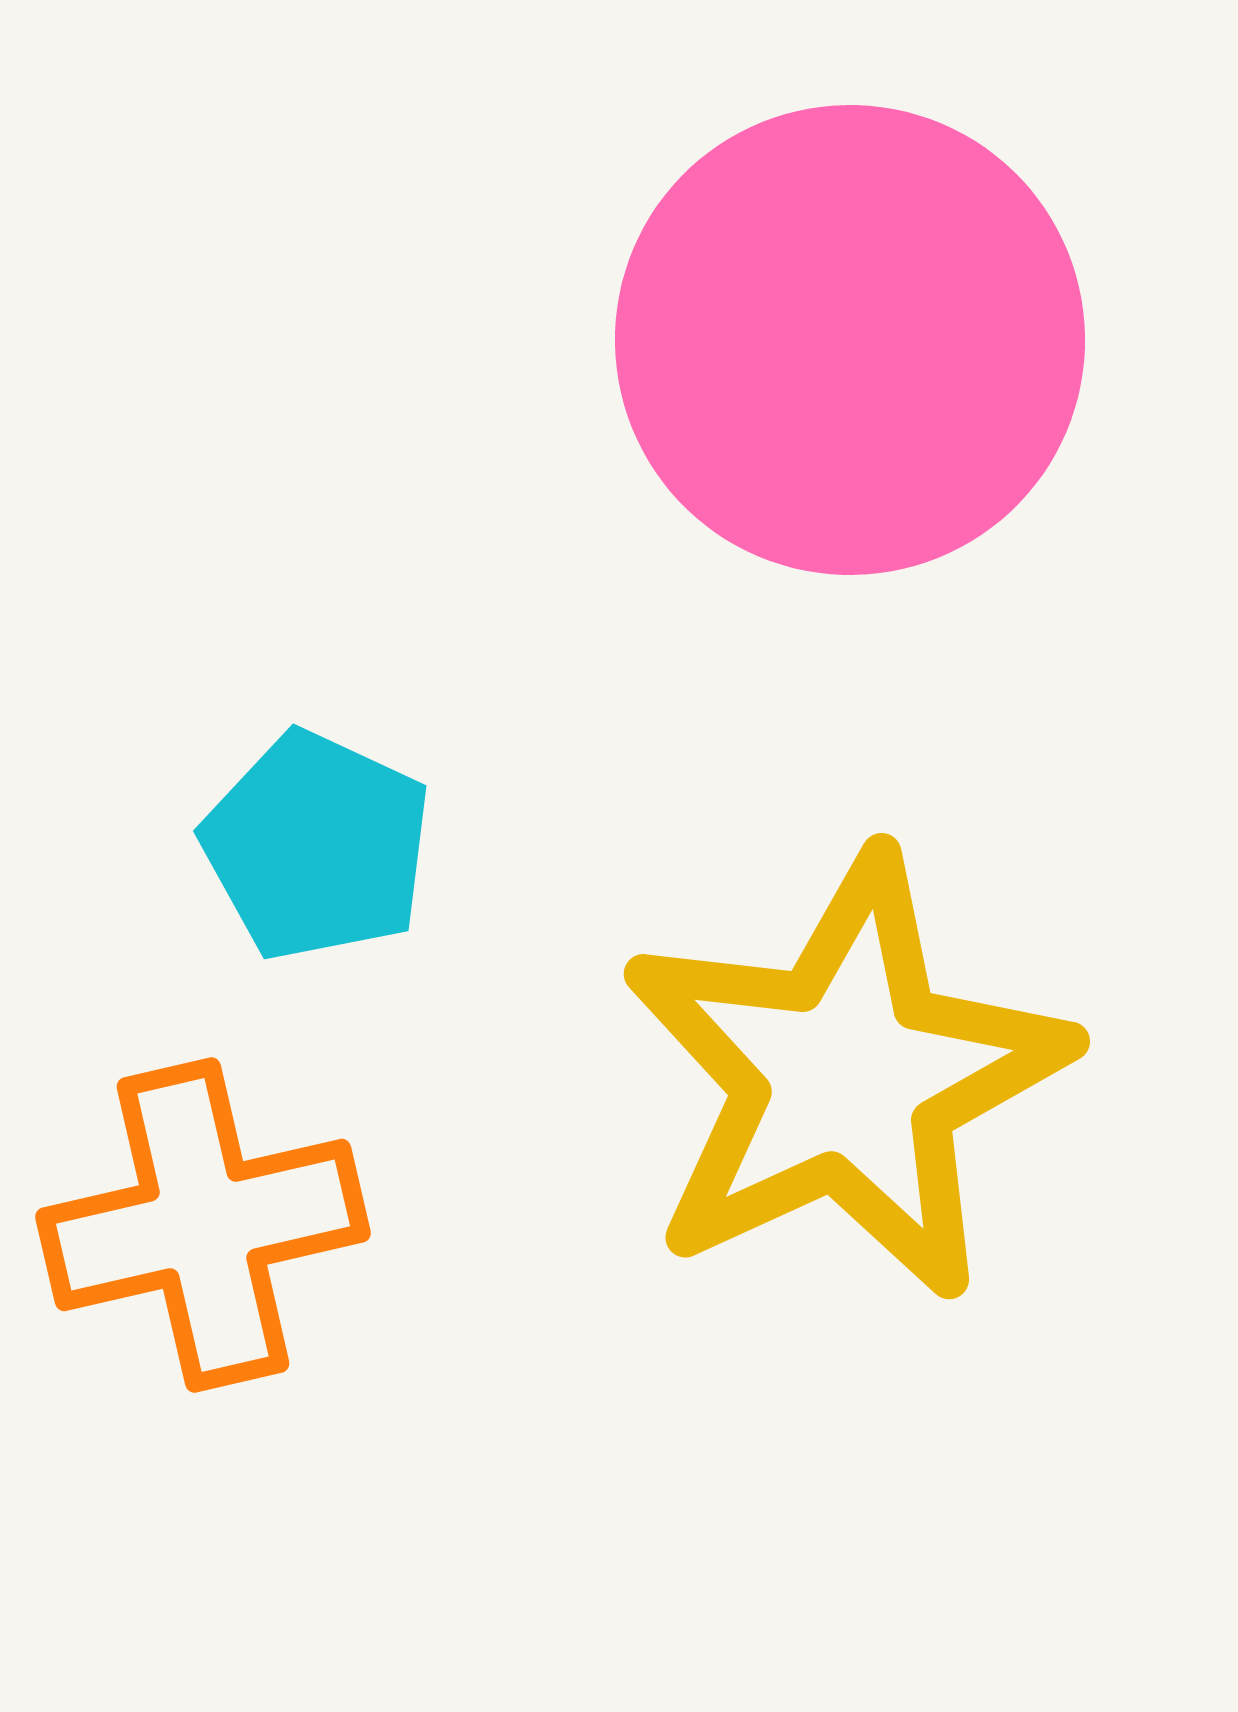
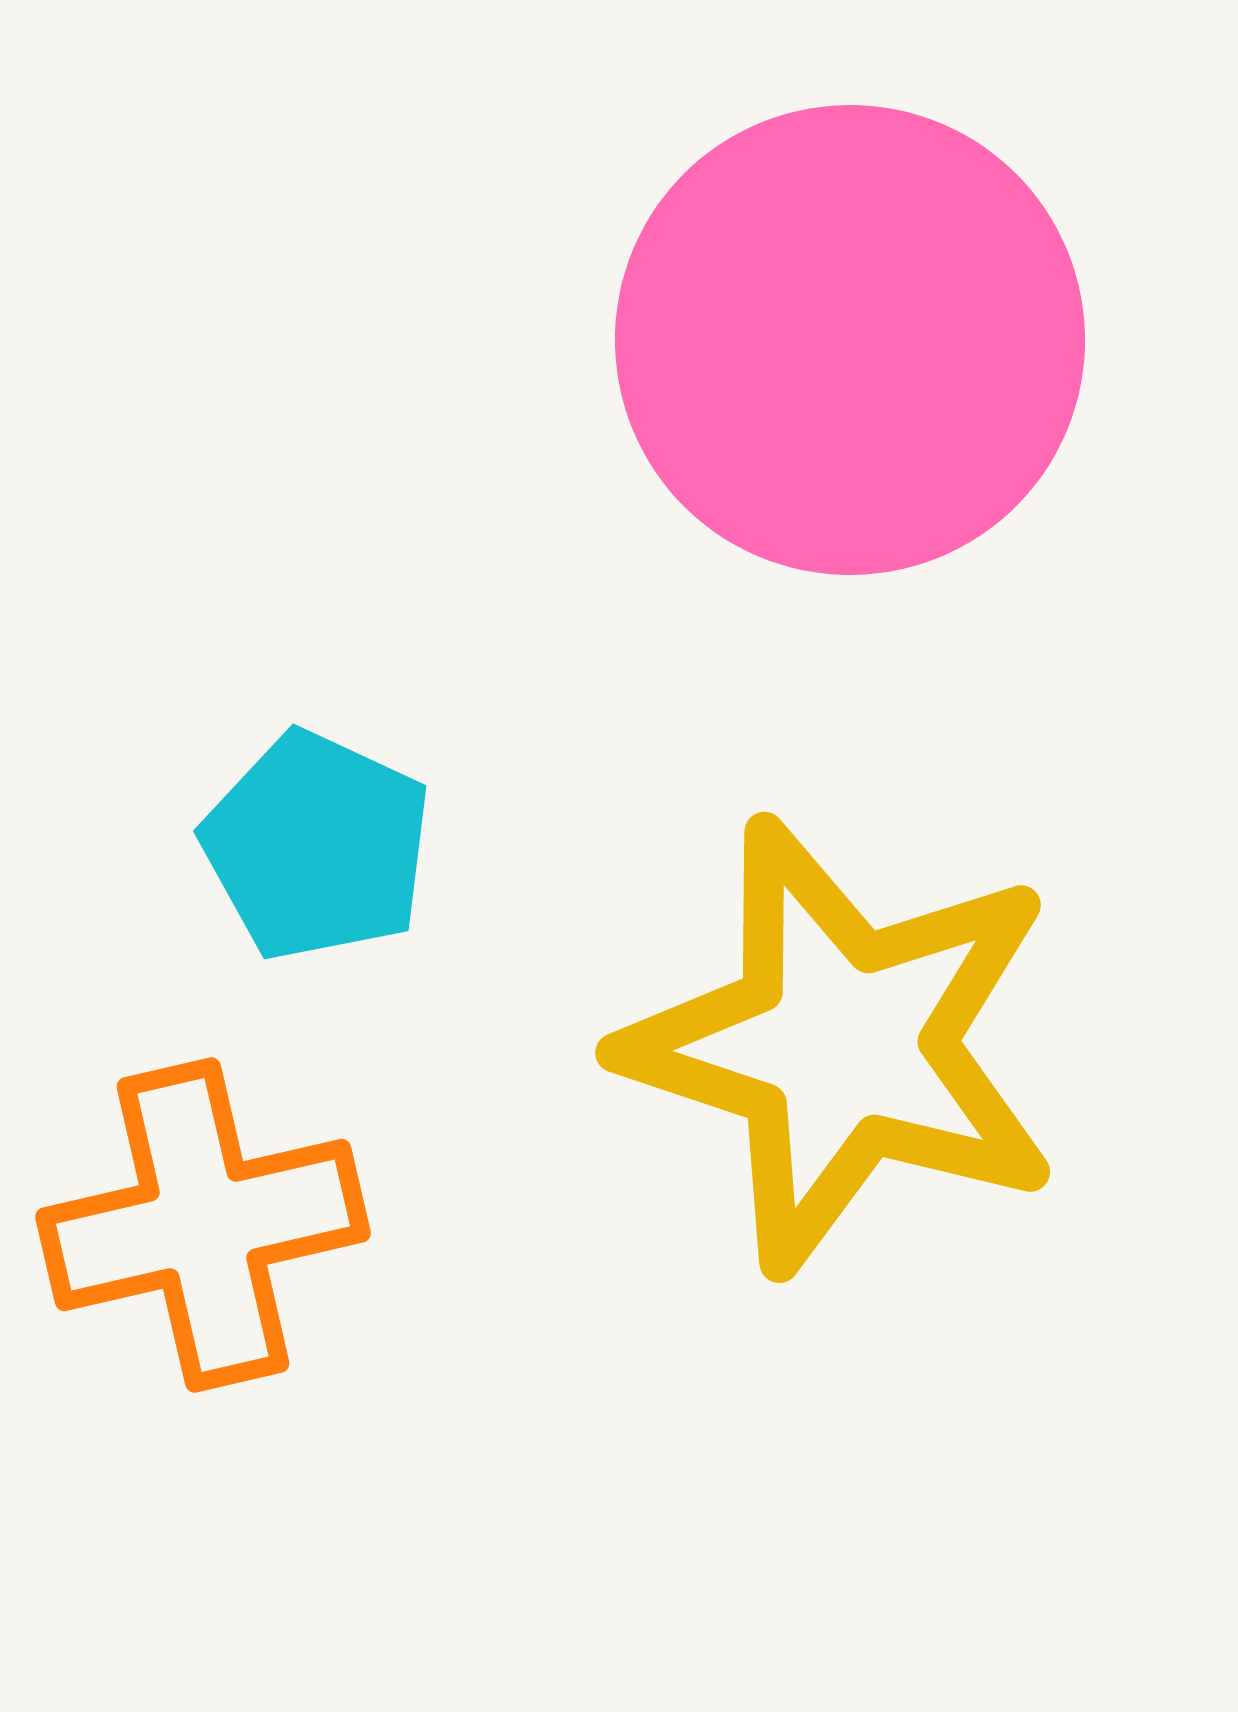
yellow star: moved 4 px left, 32 px up; rotated 29 degrees counterclockwise
